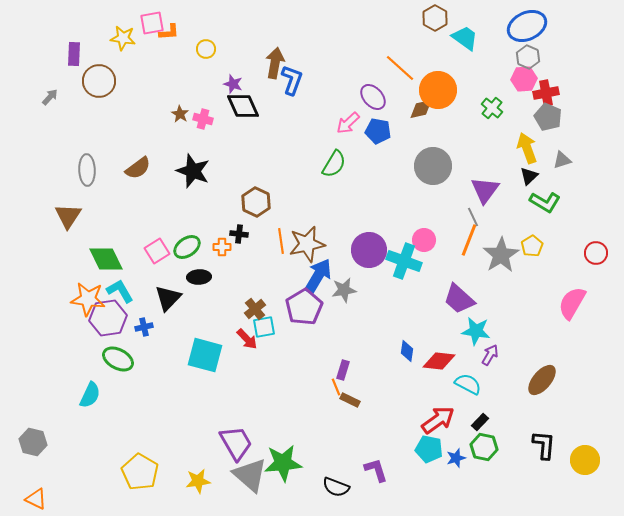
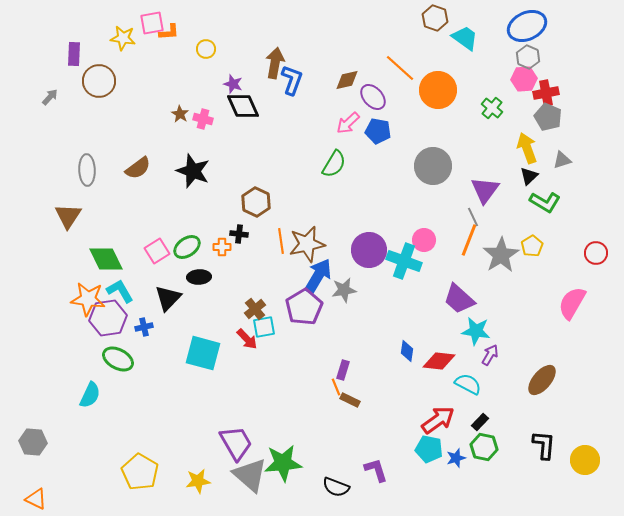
brown hexagon at (435, 18): rotated 10 degrees counterclockwise
brown diamond at (421, 109): moved 74 px left, 29 px up
cyan square at (205, 355): moved 2 px left, 2 px up
gray hexagon at (33, 442): rotated 8 degrees counterclockwise
